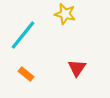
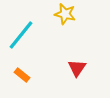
cyan line: moved 2 px left
orange rectangle: moved 4 px left, 1 px down
